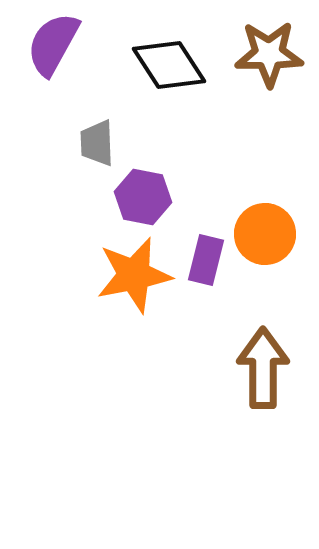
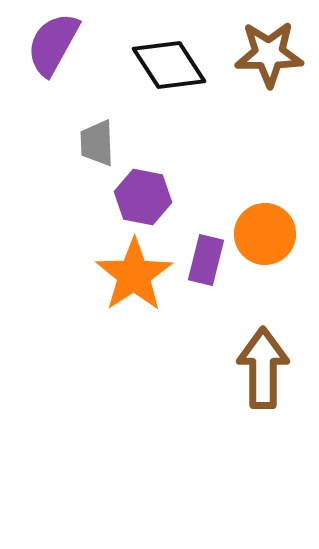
orange star: rotated 22 degrees counterclockwise
